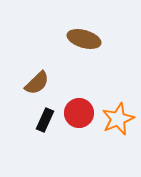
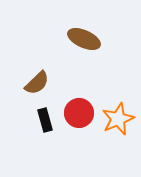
brown ellipse: rotated 8 degrees clockwise
black rectangle: rotated 40 degrees counterclockwise
